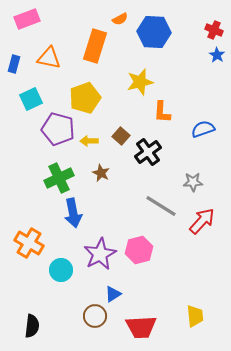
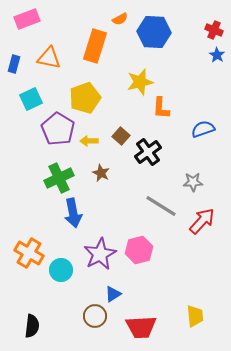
orange L-shape: moved 1 px left, 4 px up
purple pentagon: rotated 16 degrees clockwise
orange cross: moved 10 px down
